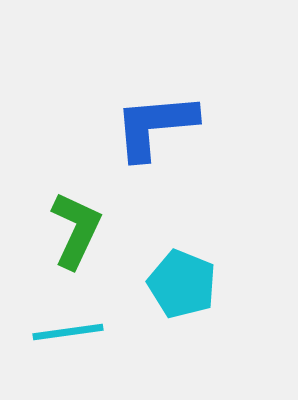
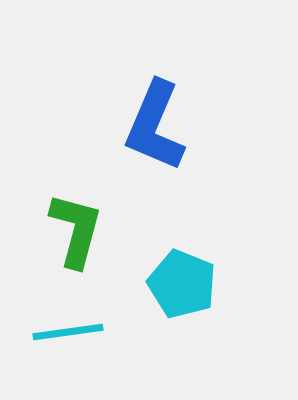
blue L-shape: rotated 62 degrees counterclockwise
green L-shape: rotated 10 degrees counterclockwise
